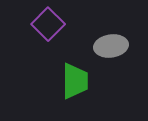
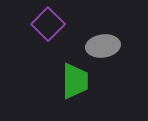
gray ellipse: moved 8 px left
